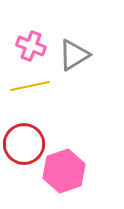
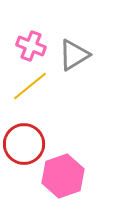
yellow line: rotated 27 degrees counterclockwise
pink hexagon: moved 1 px left, 5 px down
